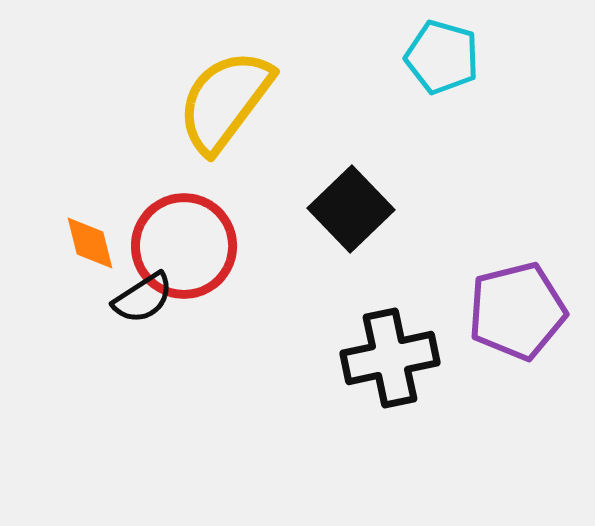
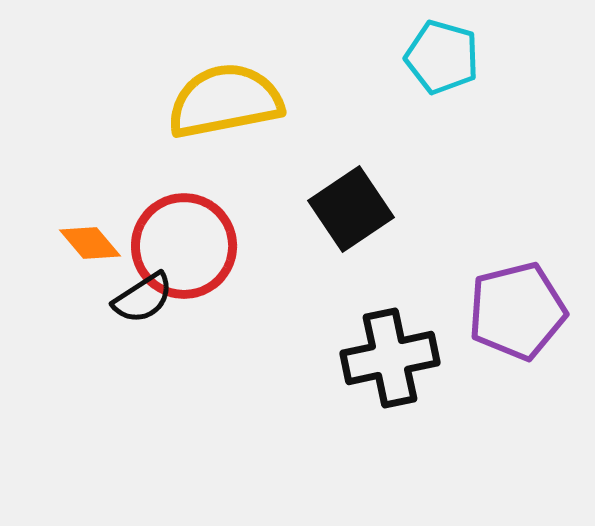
yellow semicircle: rotated 42 degrees clockwise
black square: rotated 10 degrees clockwise
orange diamond: rotated 26 degrees counterclockwise
